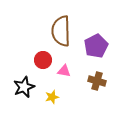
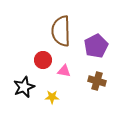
yellow star: rotated 16 degrees clockwise
